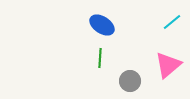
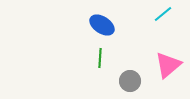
cyan line: moved 9 px left, 8 px up
